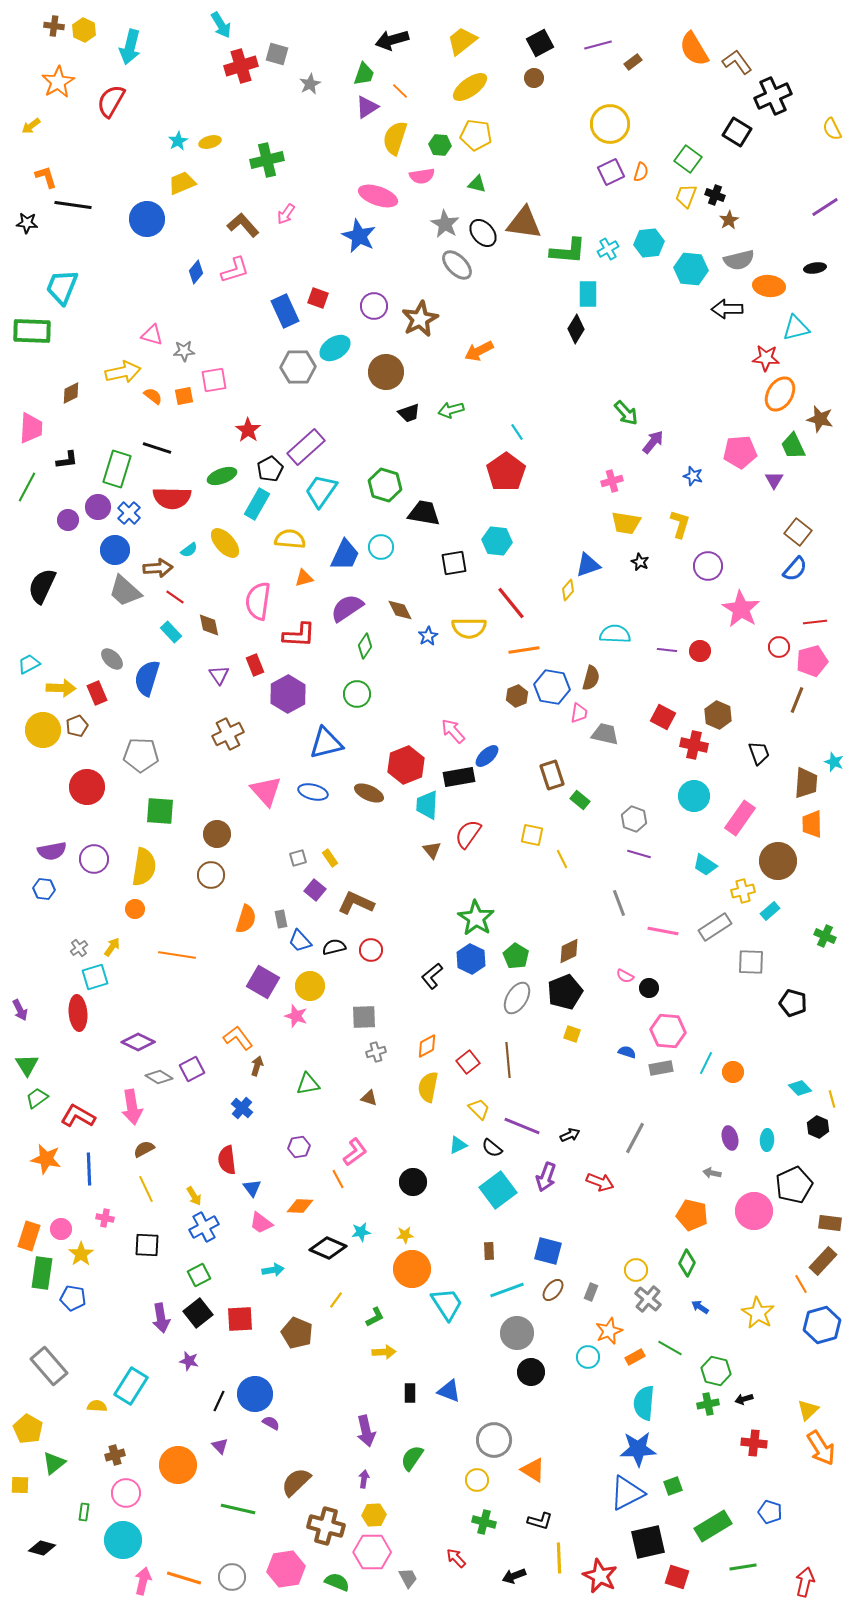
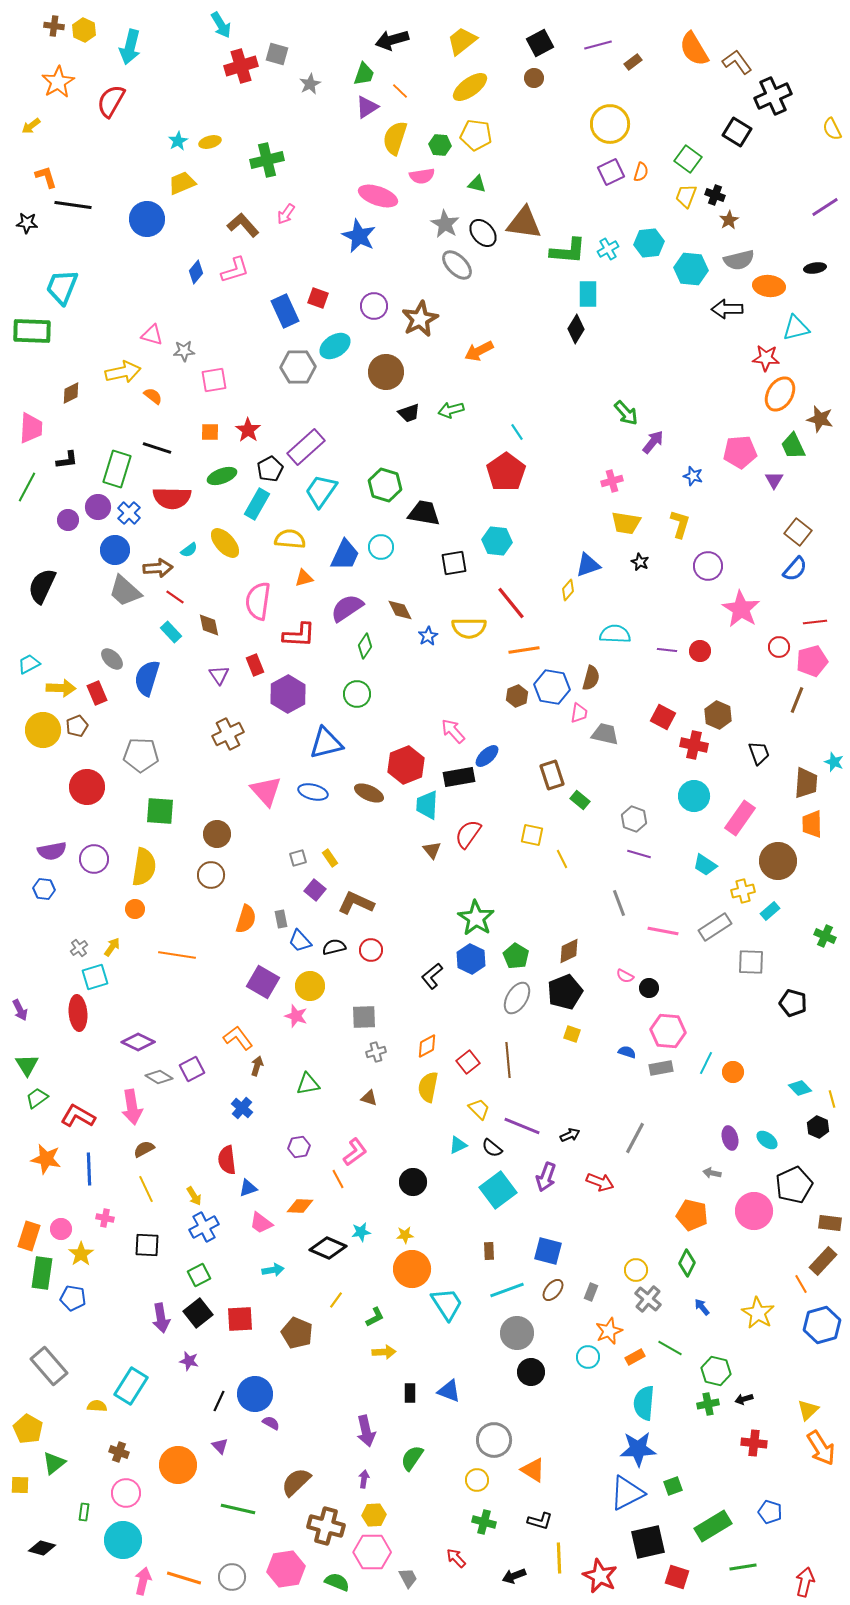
cyan ellipse at (335, 348): moved 2 px up
orange square at (184, 396): moved 26 px right, 36 px down; rotated 12 degrees clockwise
cyan ellipse at (767, 1140): rotated 55 degrees counterclockwise
blue triangle at (252, 1188): moved 4 px left; rotated 48 degrees clockwise
blue arrow at (700, 1307): moved 2 px right; rotated 18 degrees clockwise
brown cross at (115, 1455): moved 4 px right, 3 px up; rotated 36 degrees clockwise
